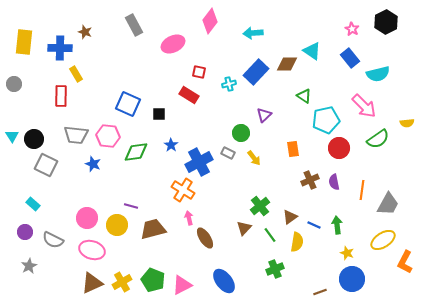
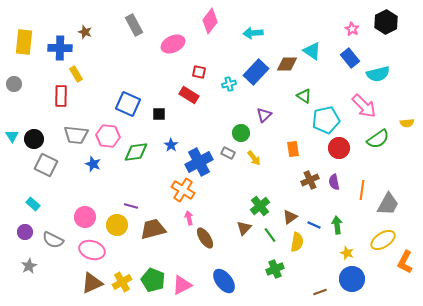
pink circle at (87, 218): moved 2 px left, 1 px up
